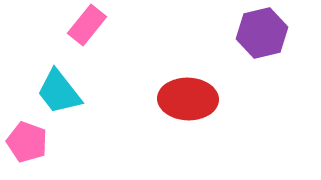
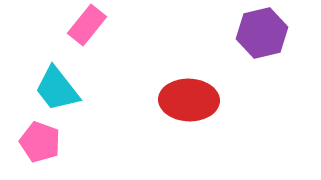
cyan trapezoid: moved 2 px left, 3 px up
red ellipse: moved 1 px right, 1 px down
pink pentagon: moved 13 px right
